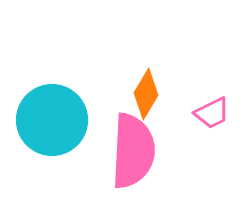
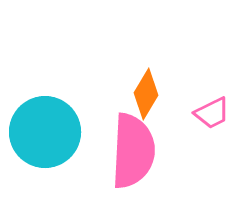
cyan circle: moved 7 px left, 12 px down
